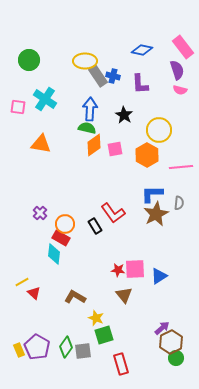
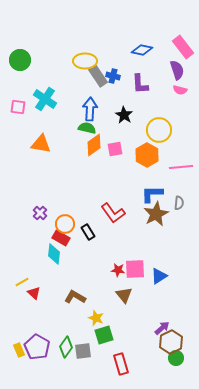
green circle at (29, 60): moved 9 px left
black rectangle at (95, 226): moved 7 px left, 6 px down
